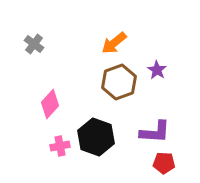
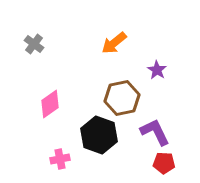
brown hexagon: moved 3 px right, 16 px down; rotated 8 degrees clockwise
pink diamond: rotated 12 degrees clockwise
purple L-shape: rotated 120 degrees counterclockwise
black hexagon: moved 3 px right, 2 px up
pink cross: moved 13 px down
